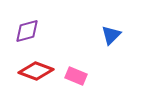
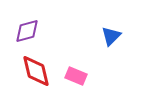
blue triangle: moved 1 px down
red diamond: rotated 56 degrees clockwise
